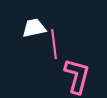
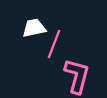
pink line: rotated 28 degrees clockwise
